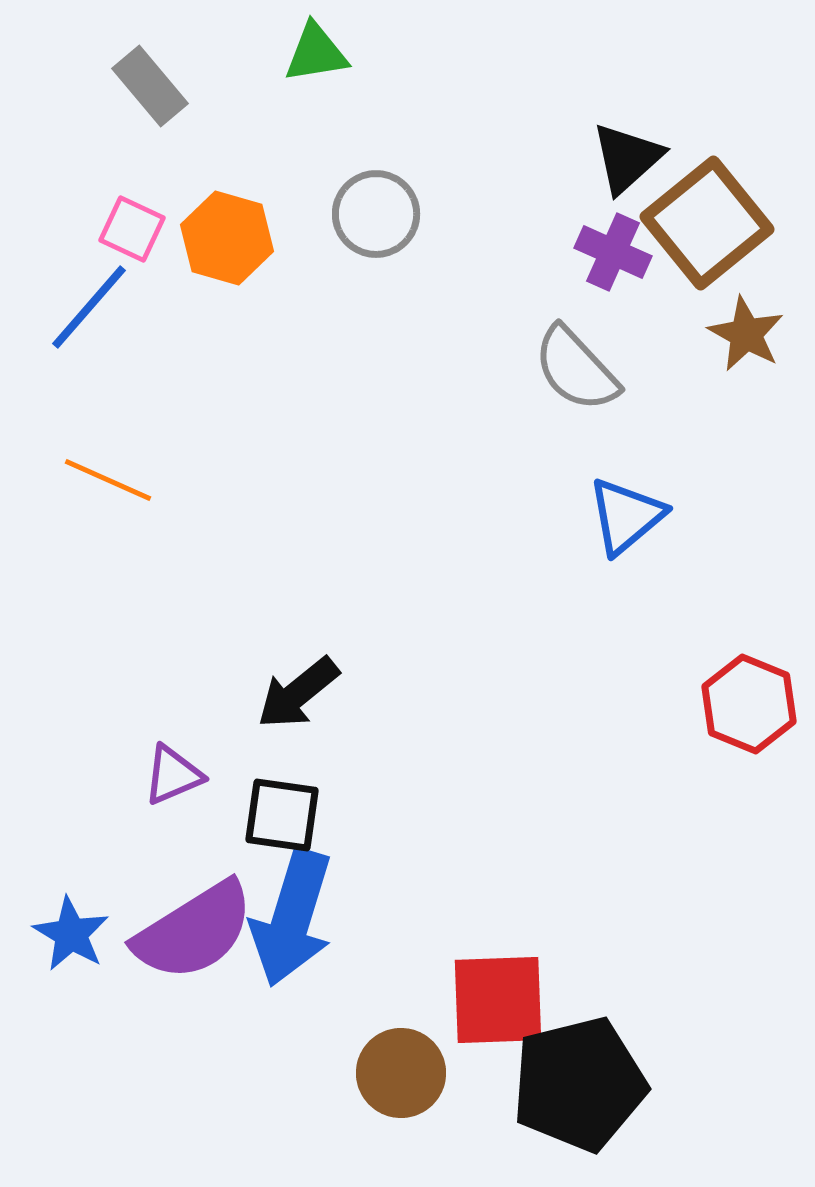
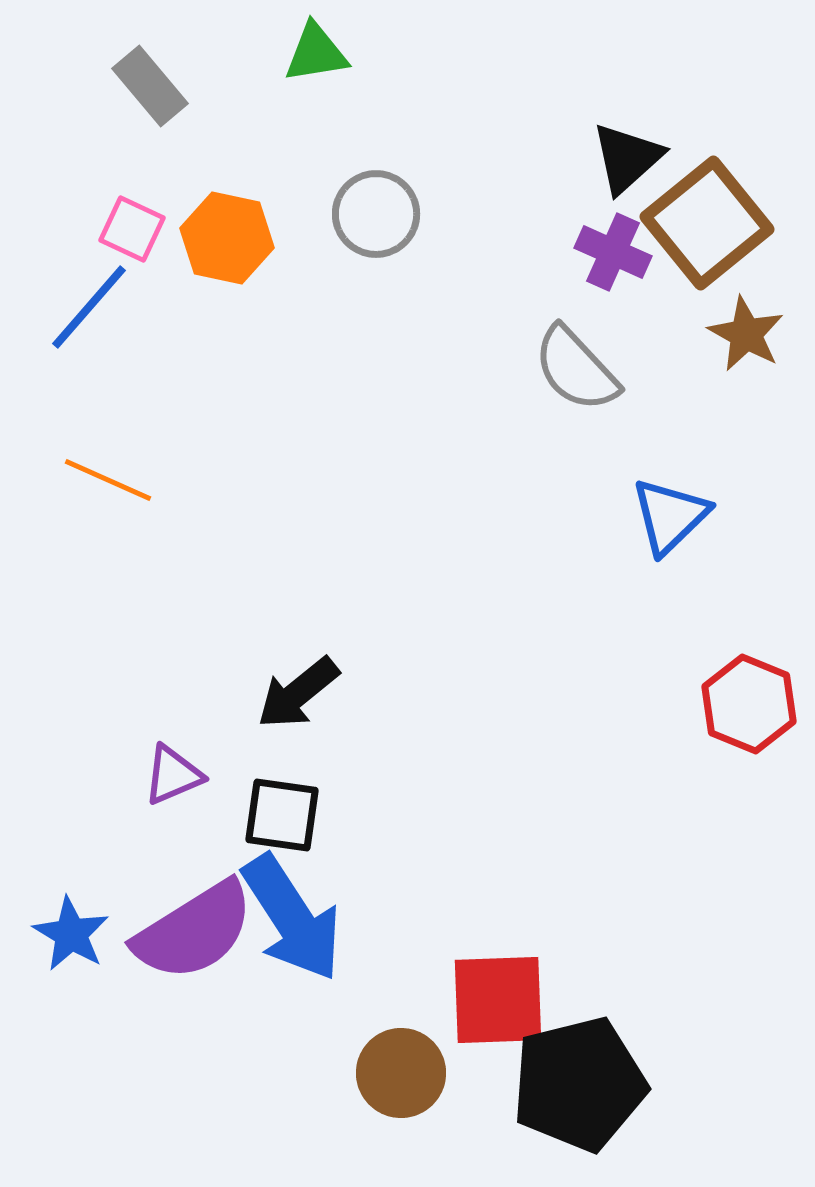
orange hexagon: rotated 4 degrees counterclockwise
blue triangle: moved 44 px right; rotated 4 degrees counterclockwise
blue arrow: rotated 50 degrees counterclockwise
